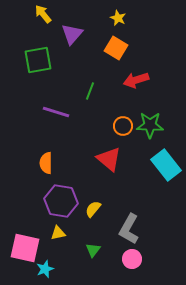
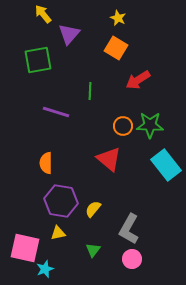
purple triangle: moved 3 px left
red arrow: moved 2 px right; rotated 15 degrees counterclockwise
green line: rotated 18 degrees counterclockwise
